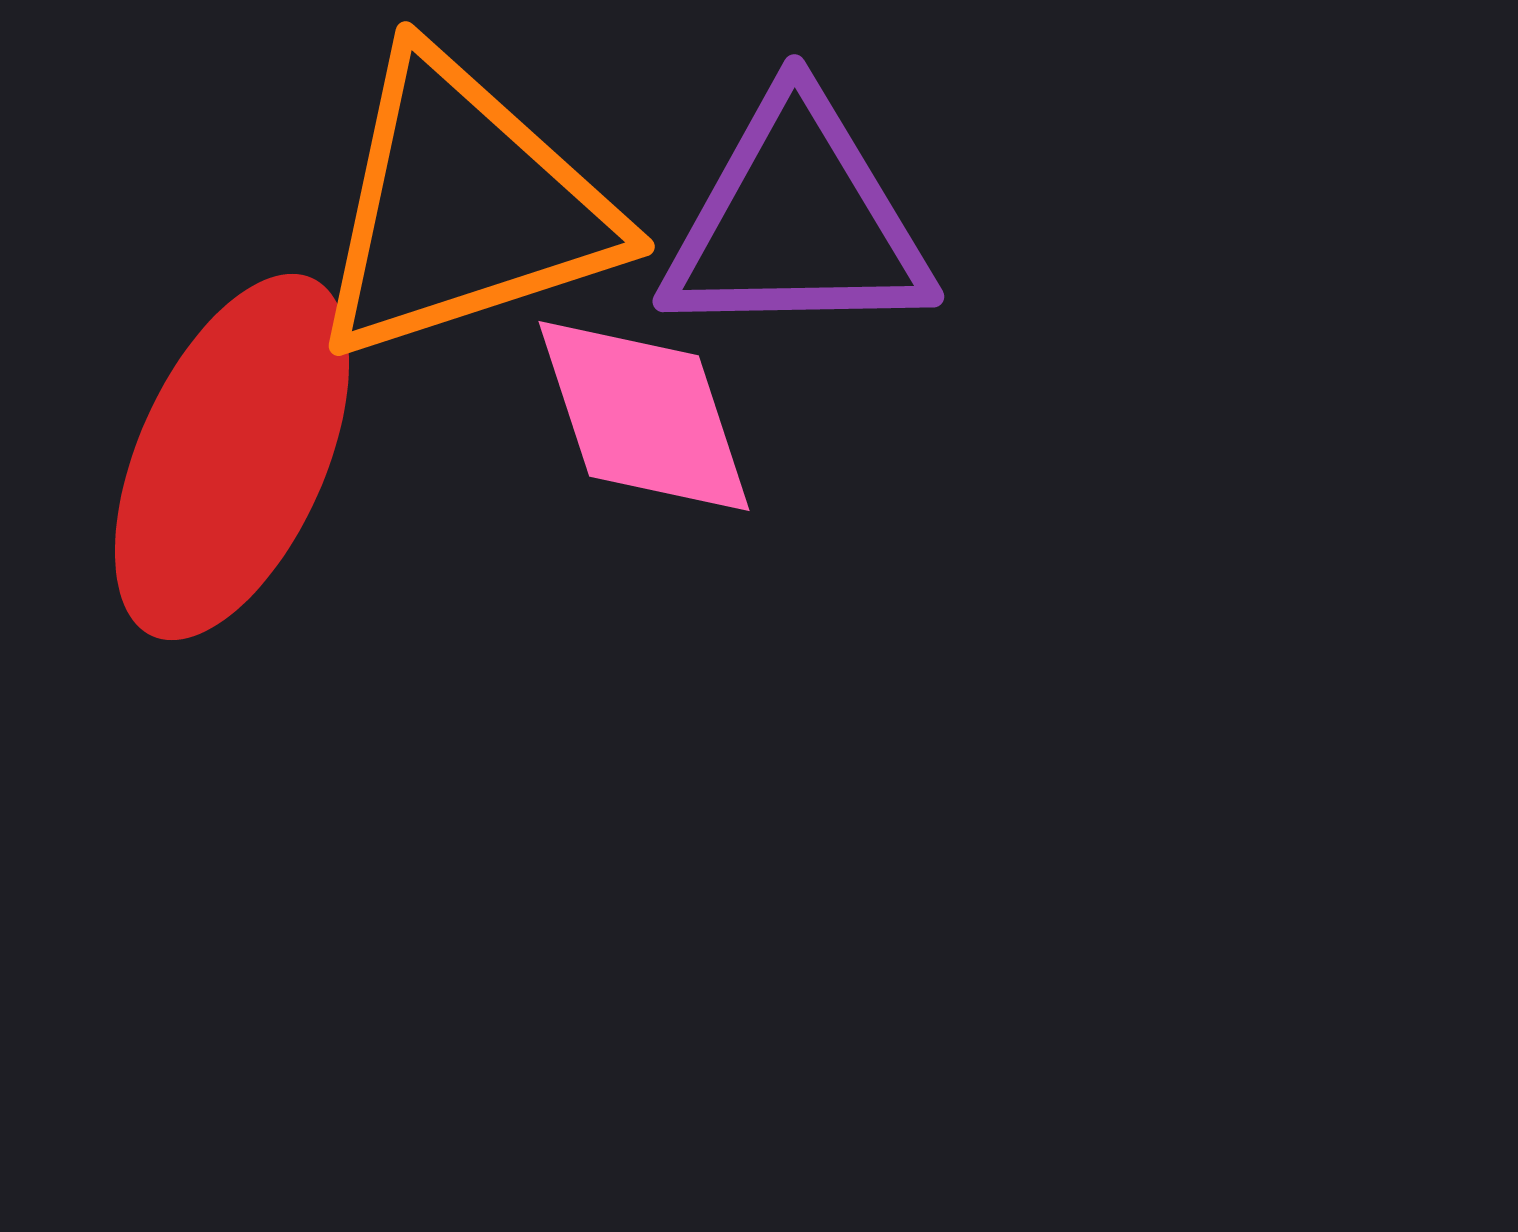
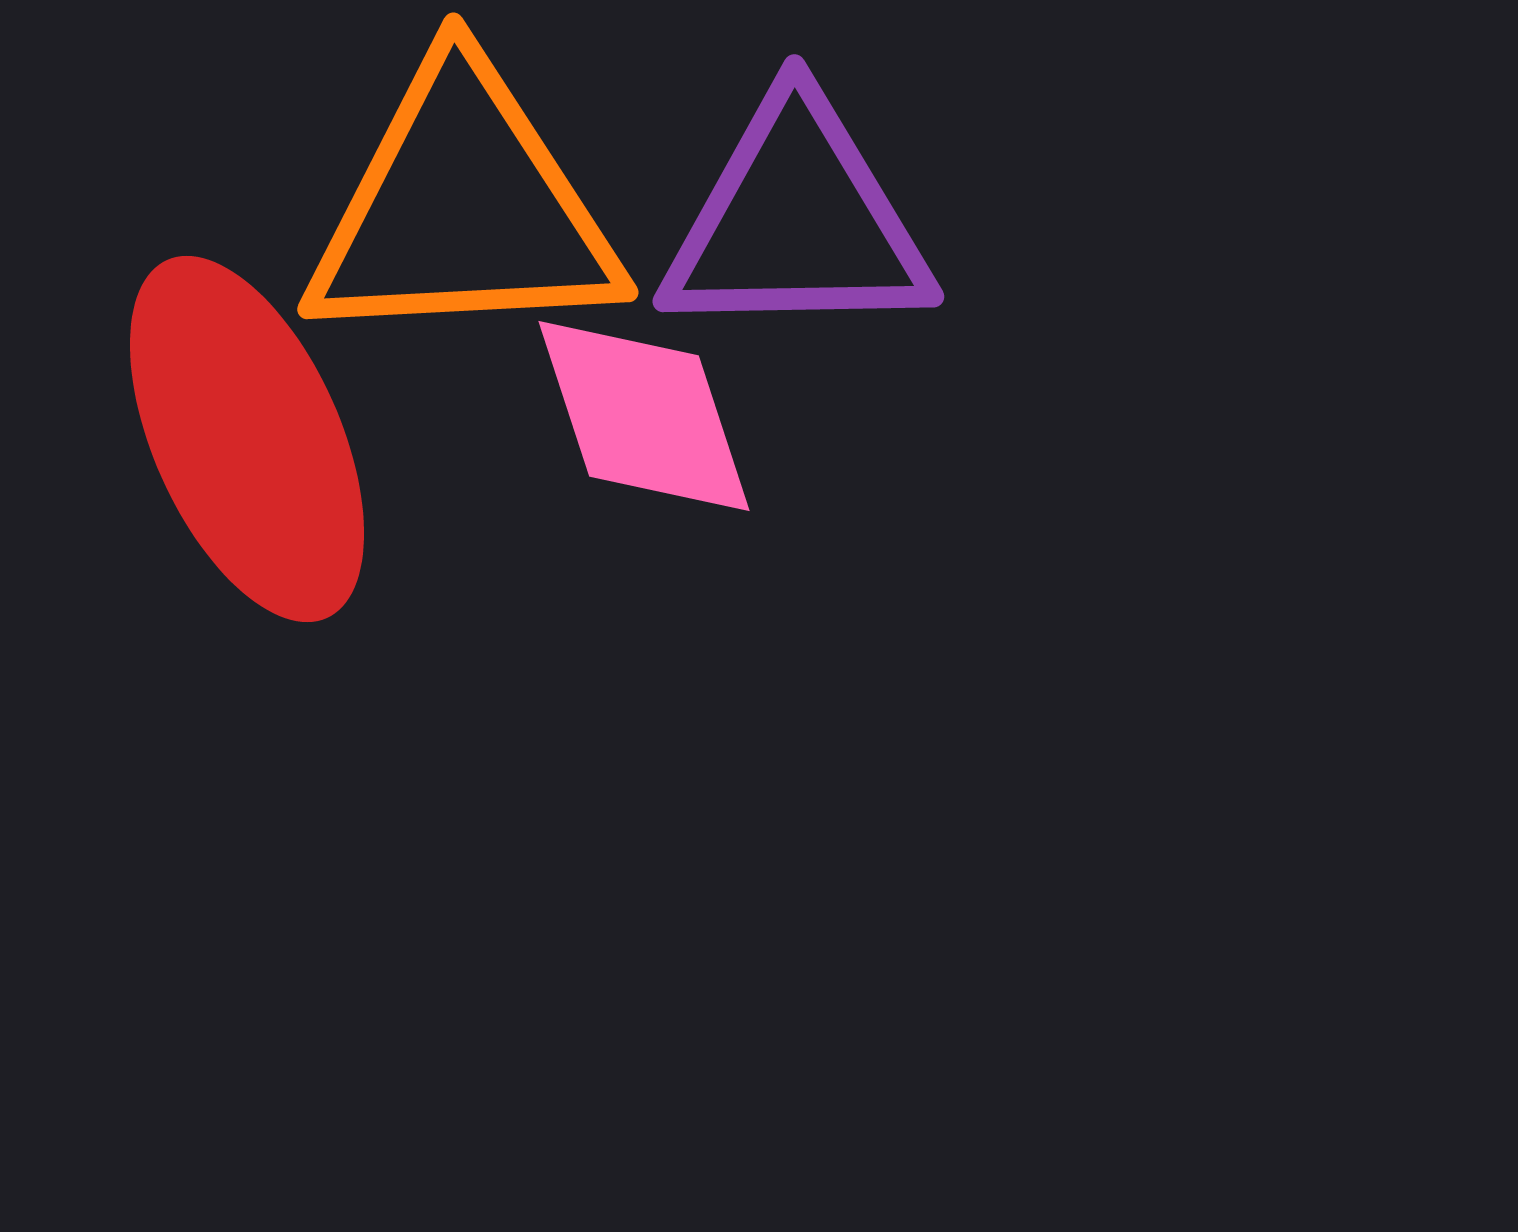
orange triangle: rotated 15 degrees clockwise
red ellipse: moved 15 px right, 18 px up; rotated 48 degrees counterclockwise
